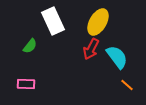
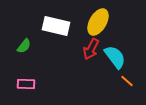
white rectangle: moved 3 px right, 5 px down; rotated 52 degrees counterclockwise
green semicircle: moved 6 px left
cyan semicircle: moved 2 px left
orange line: moved 4 px up
